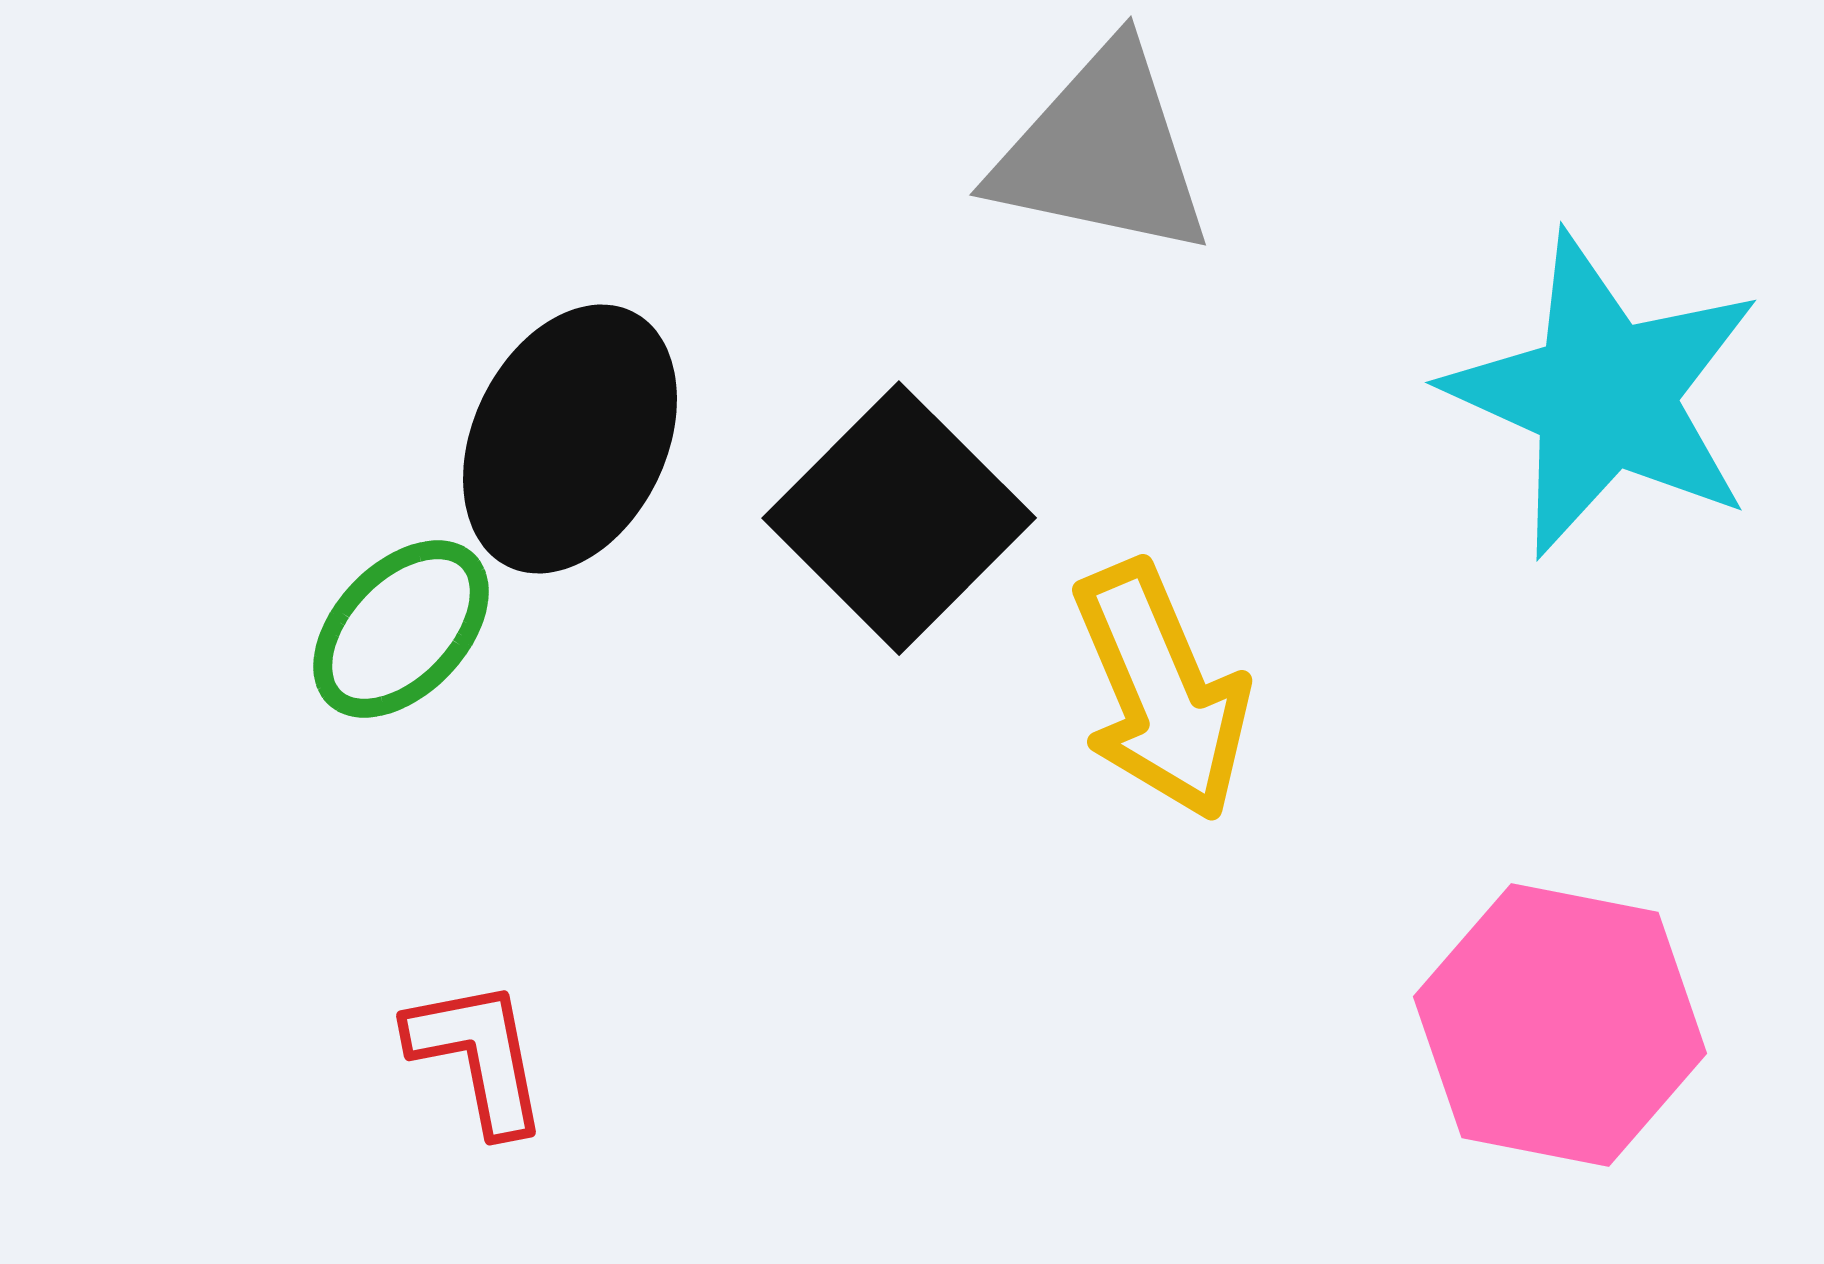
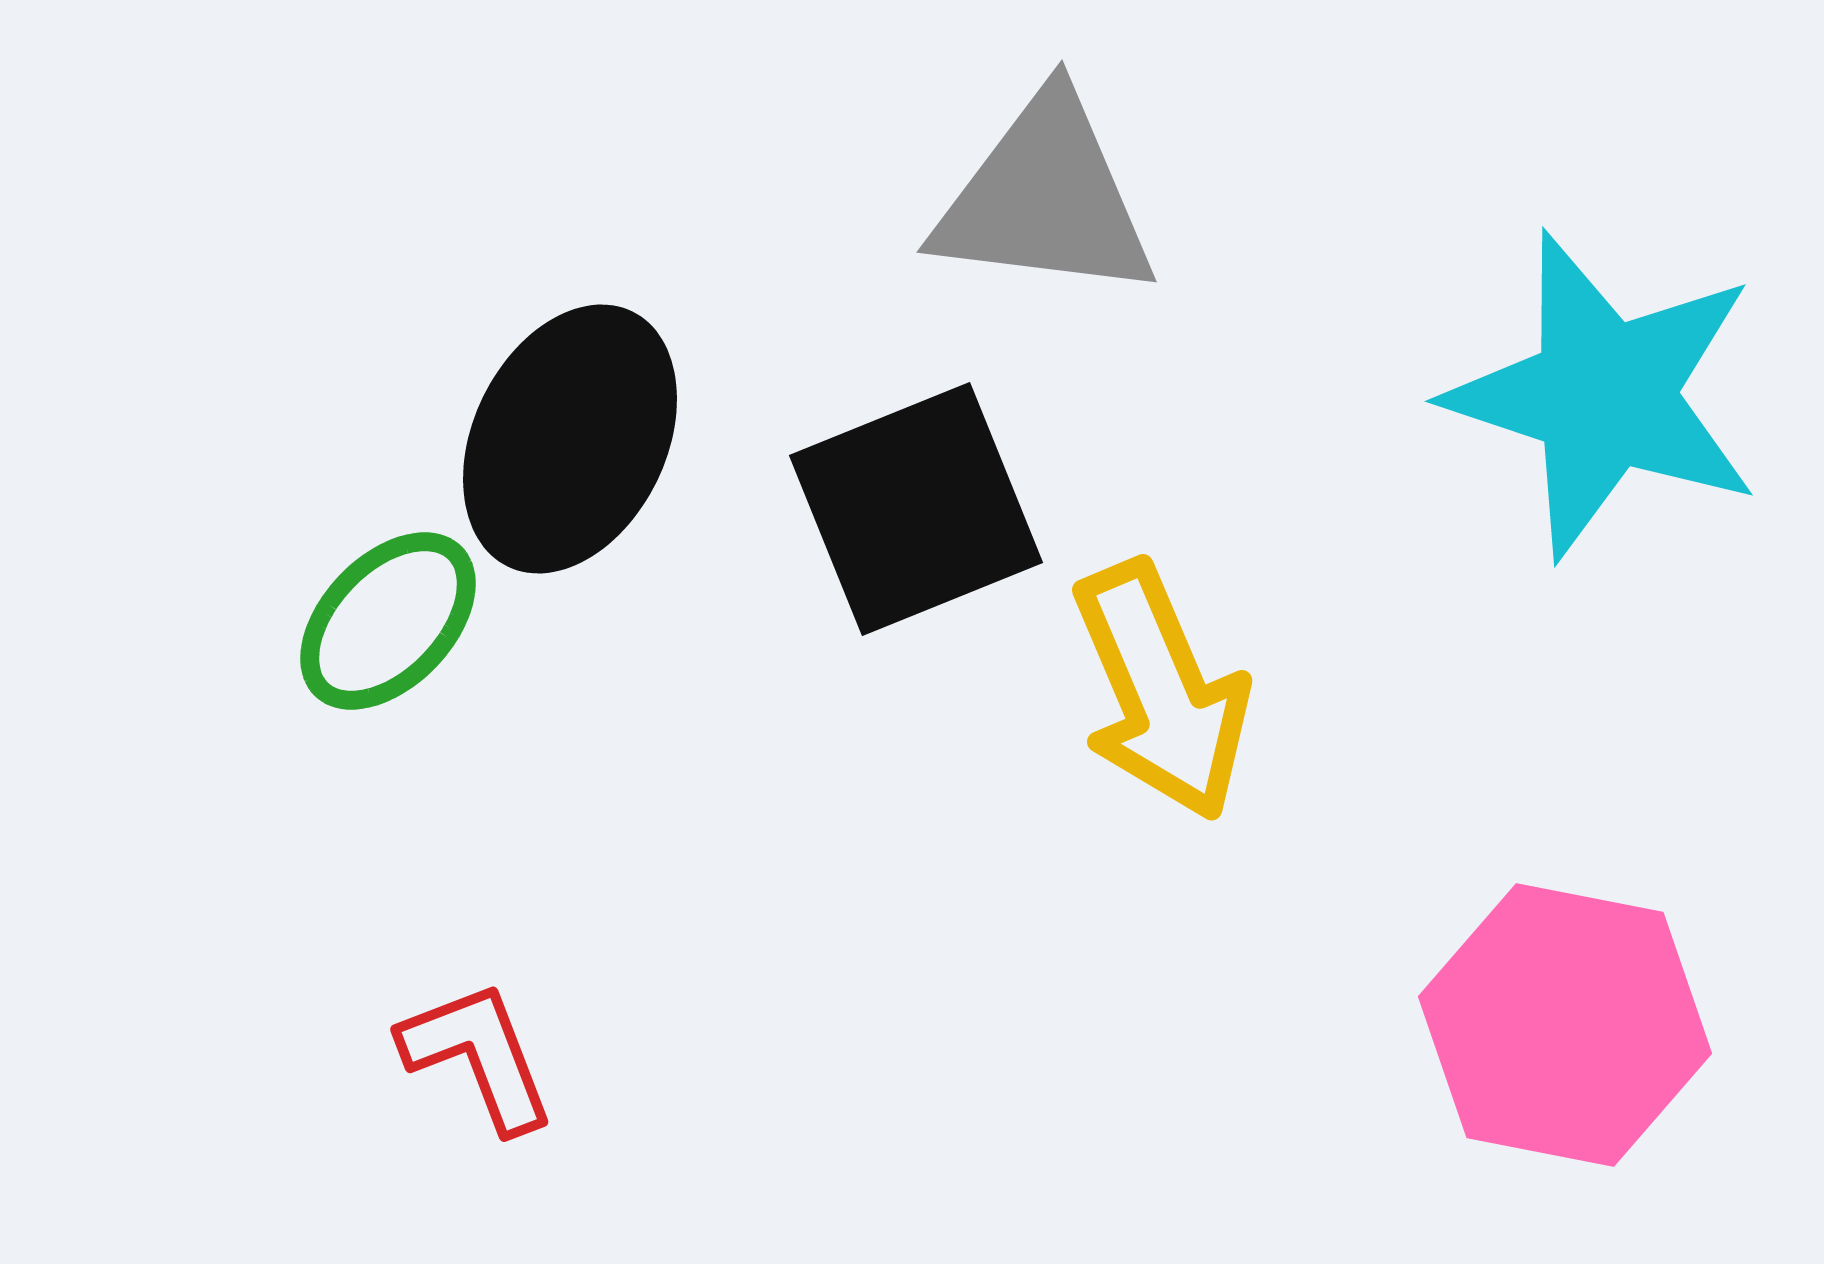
gray triangle: moved 57 px left, 46 px down; rotated 5 degrees counterclockwise
cyan star: rotated 6 degrees counterclockwise
black square: moved 17 px right, 9 px up; rotated 23 degrees clockwise
green ellipse: moved 13 px left, 8 px up
pink hexagon: moved 5 px right
red L-shape: rotated 10 degrees counterclockwise
